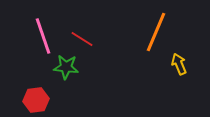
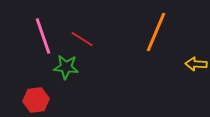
yellow arrow: moved 17 px right; rotated 65 degrees counterclockwise
